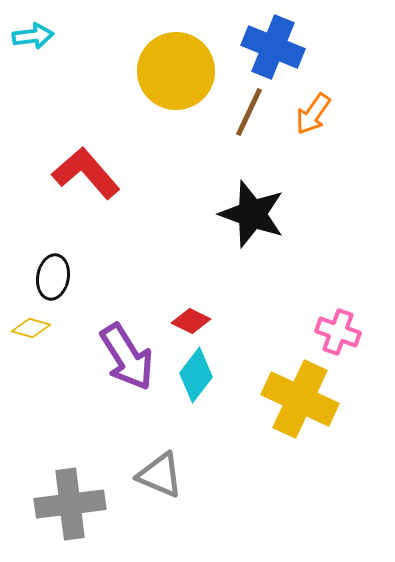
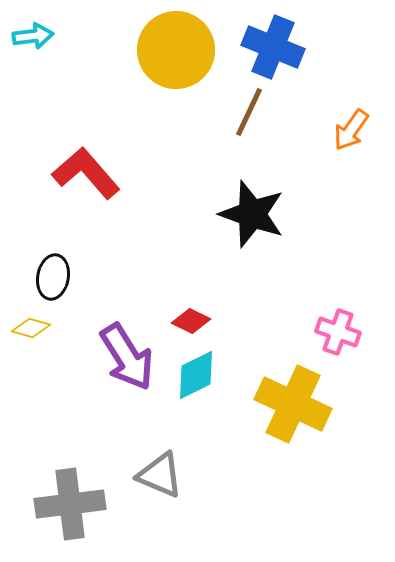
yellow circle: moved 21 px up
orange arrow: moved 38 px right, 16 px down
cyan diamond: rotated 26 degrees clockwise
yellow cross: moved 7 px left, 5 px down
